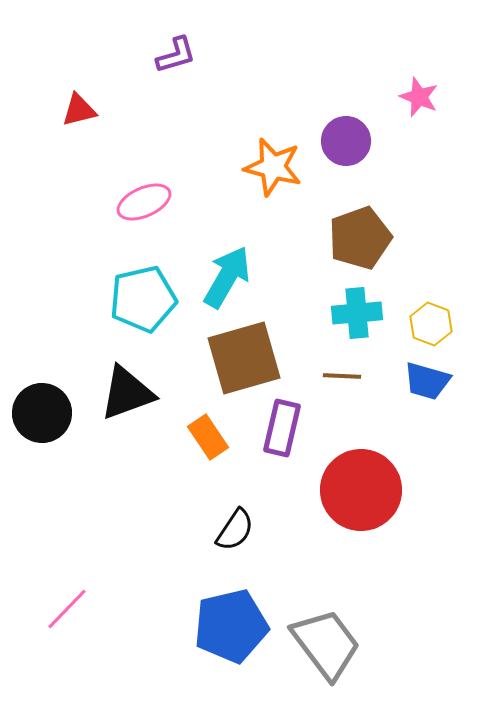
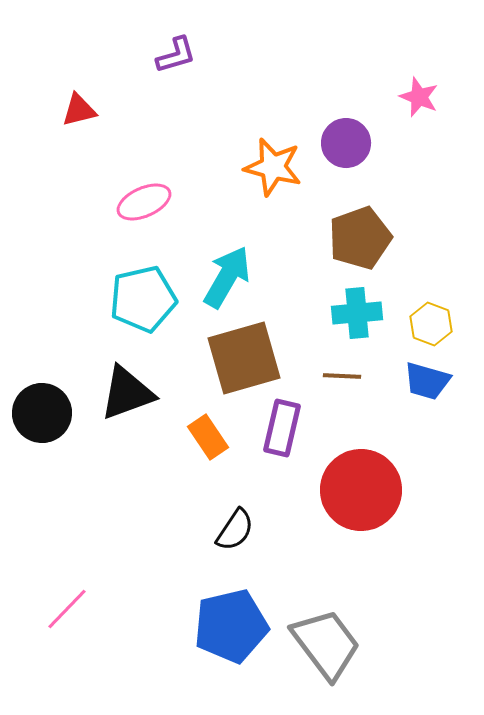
purple circle: moved 2 px down
